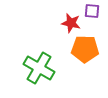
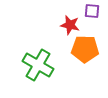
red star: moved 1 px left, 2 px down
green cross: moved 1 px left, 3 px up
